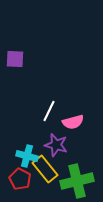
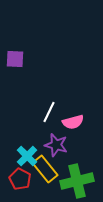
white line: moved 1 px down
cyan cross: rotated 30 degrees clockwise
